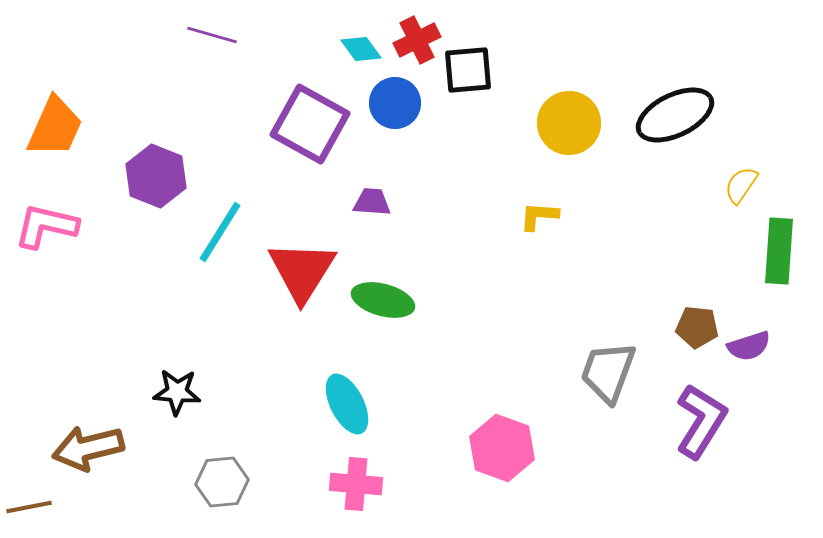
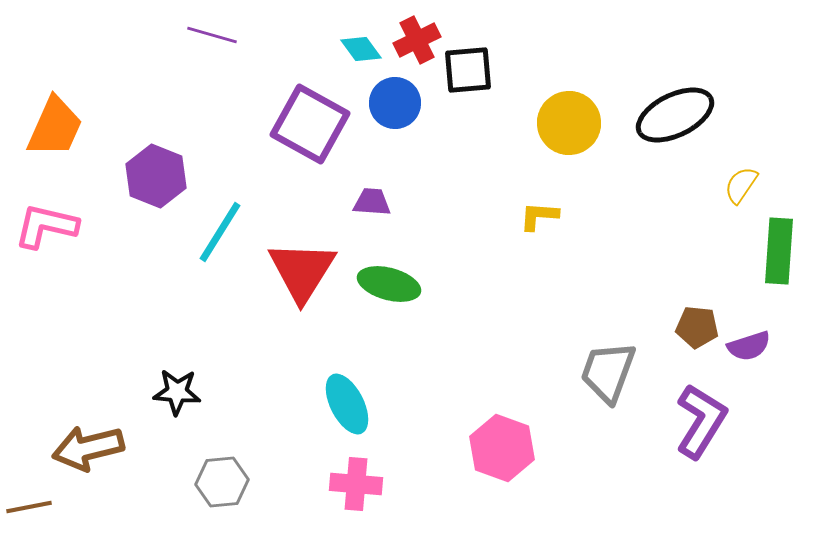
green ellipse: moved 6 px right, 16 px up
